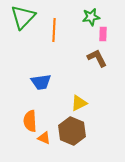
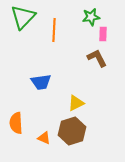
yellow triangle: moved 3 px left
orange semicircle: moved 14 px left, 2 px down
brown hexagon: rotated 20 degrees clockwise
